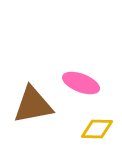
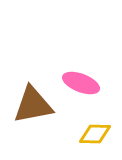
yellow diamond: moved 2 px left, 5 px down
